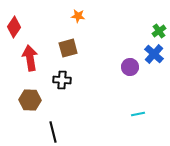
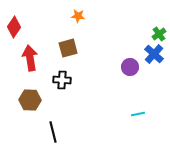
green cross: moved 3 px down
